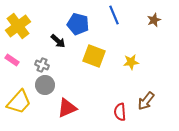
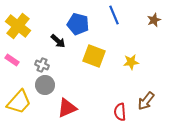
yellow cross: rotated 15 degrees counterclockwise
